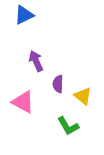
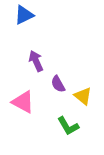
purple semicircle: rotated 30 degrees counterclockwise
